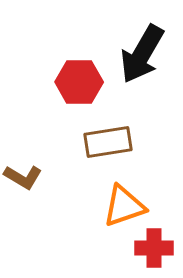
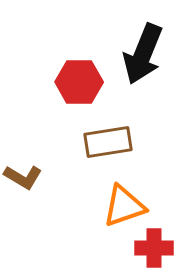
black arrow: moved 1 px right; rotated 8 degrees counterclockwise
